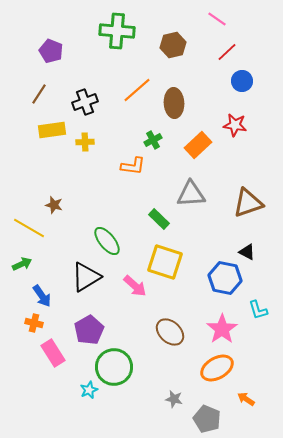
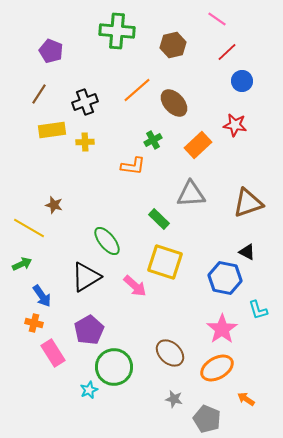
brown ellipse at (174, 103): rotated 40 degrees counterclockwise
brown ellipse at (170, 332): moved 21 px down
